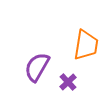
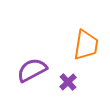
purple semicircle: moved 5 px left, 3 px down; rotated 32 degrees clockwise
